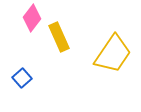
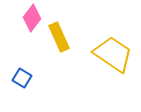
yellow trapezoid: rotated 90 degrees counterclockwise
blue square: rotated 18 degrees counterclockwise
